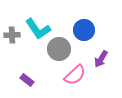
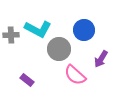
cyan L-shape: rotated 28 degrees counterclockwise
gray cross: moved 1 px left
pink semicircle: rotated 85 degrees clockwise
